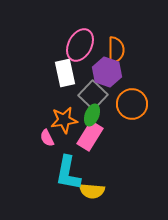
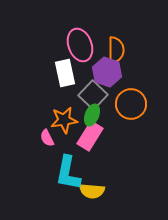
pink ellipse: rotated 48 degrees counterclockwise
orange circle: moved 1 px left
